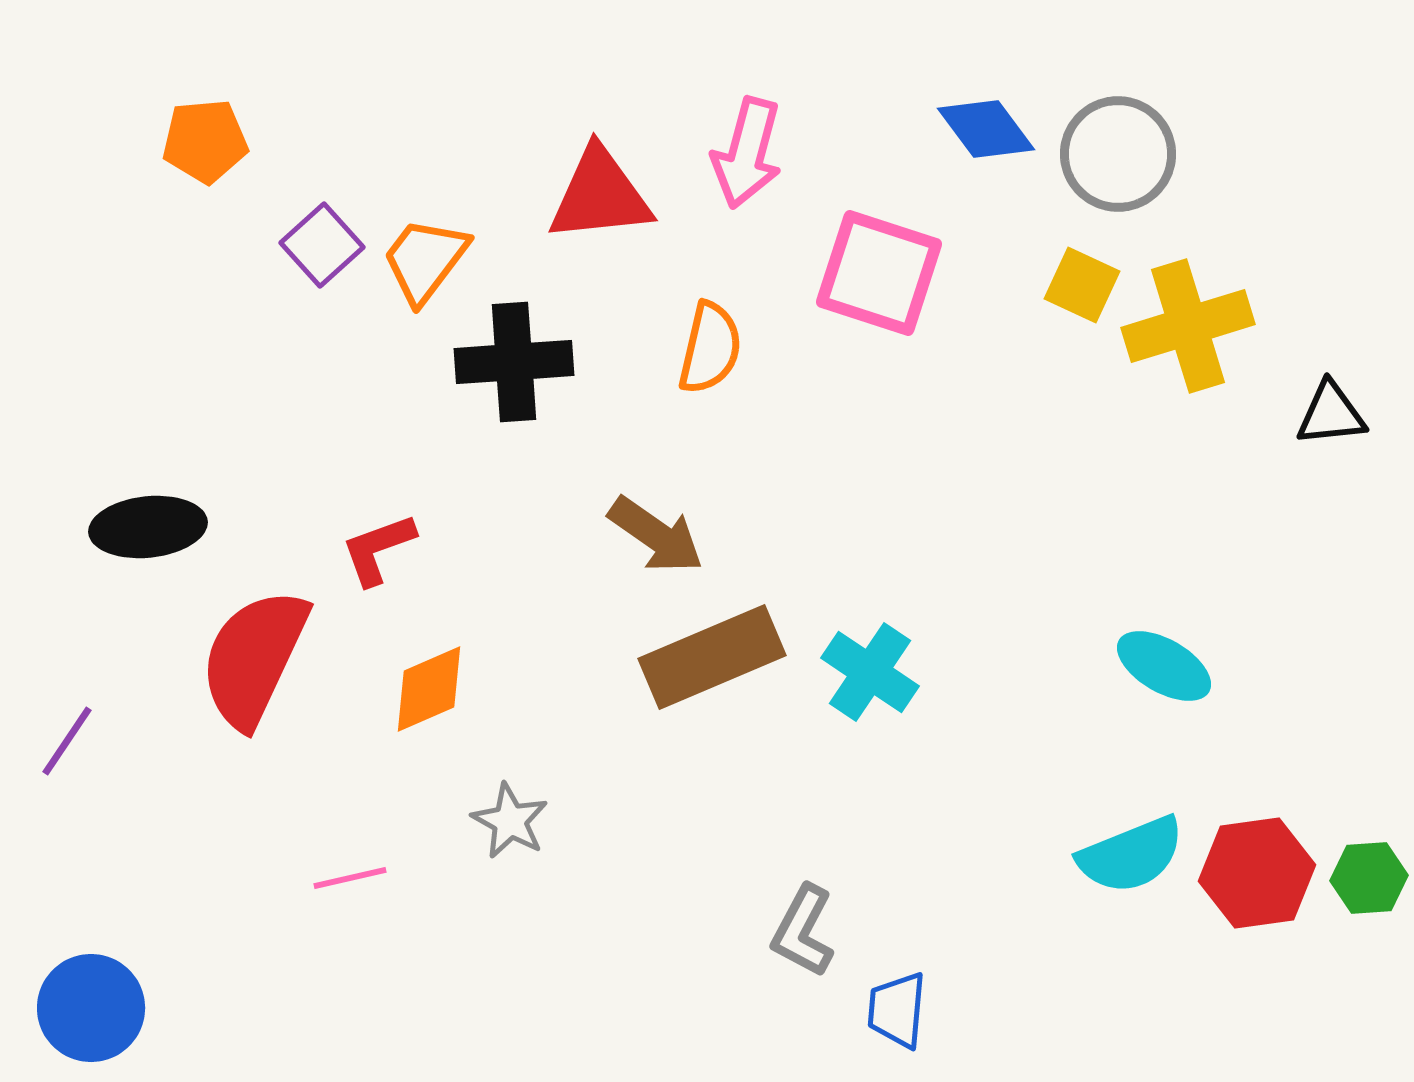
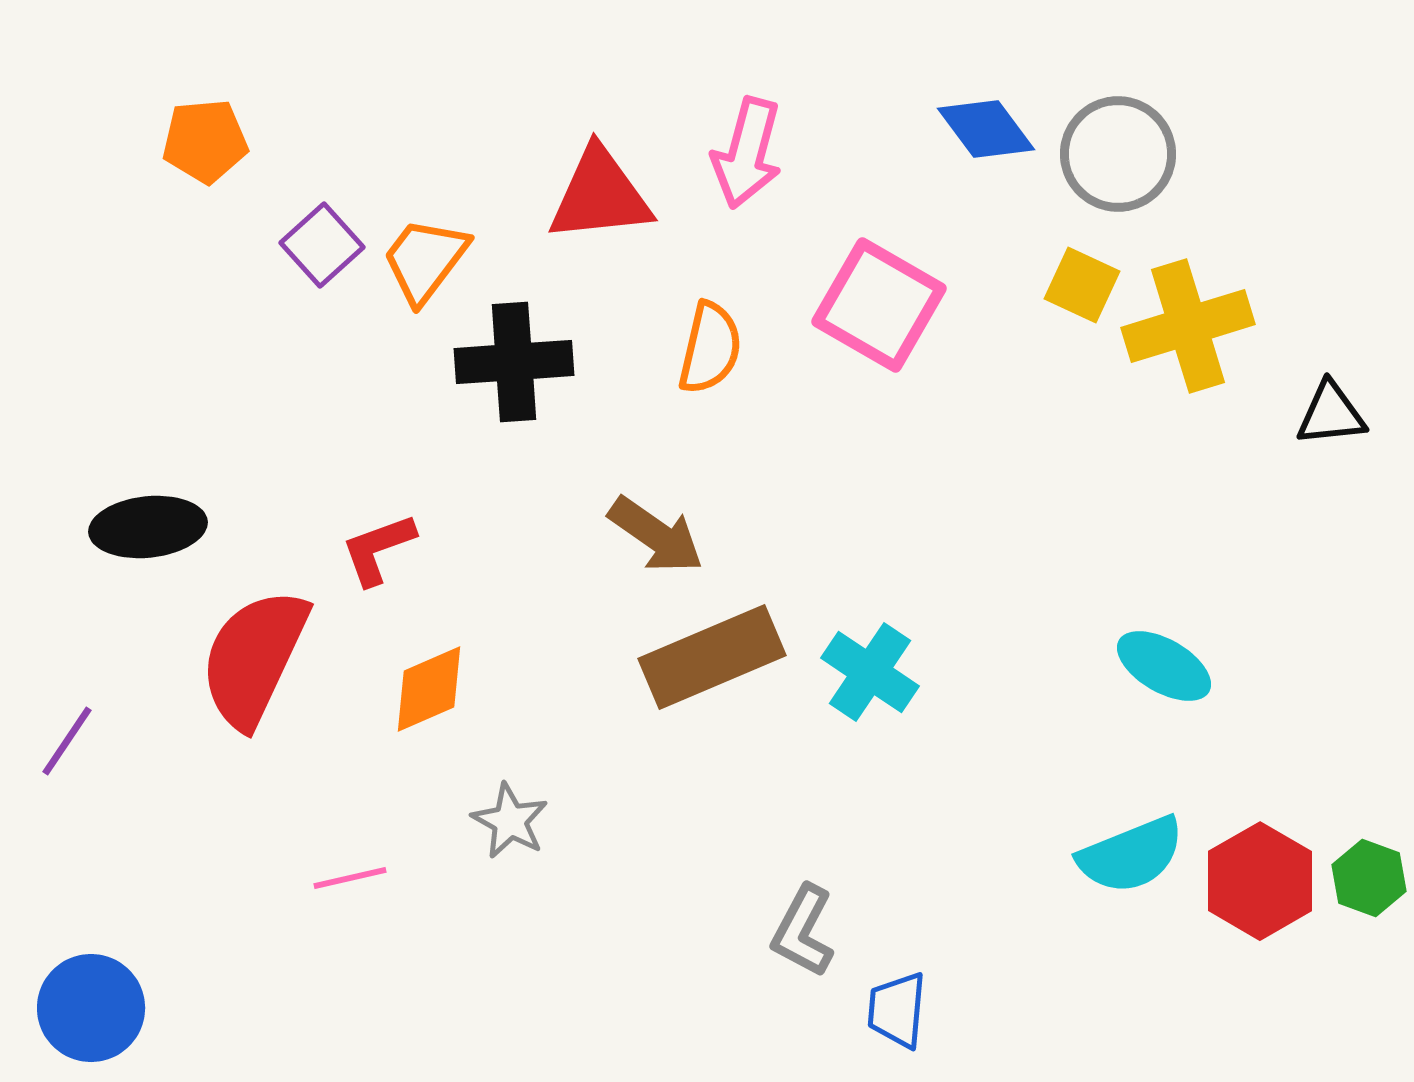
pink square: moved 32 px down; rotated 12 degrees clockwise
red hexagon: moved 3 px right, 8 px down; rotated 22 degrees counterclockwise
green hexagon: rotated 24 degrees clockwise
